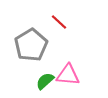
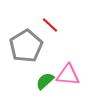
red line: moved 9 px left, 3 px down
gray pentagon: moved 5 px left, 1 px down
